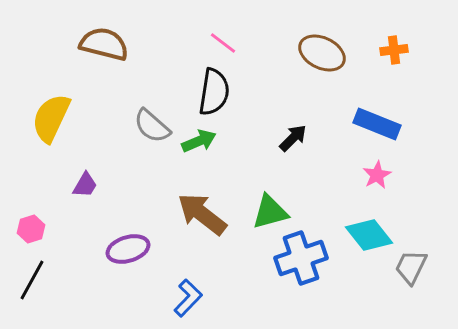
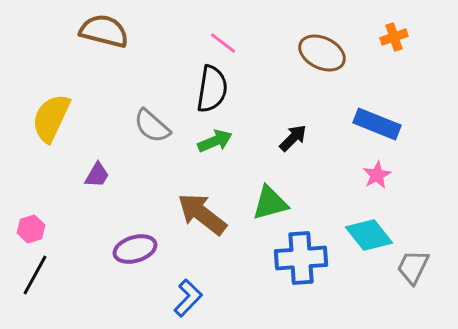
brown semicircle: moved 13 px up
orange cross: moved 13 px up; rotated 12 degrees counterclockwise
black semicircle: moved 2 px left, 3 px up
green arrow: moved 16 px right
purple trapezoid: moved 12 px right, 10 px up
green triangle: moved 9 px up
purple ellipse: moved 7 px right
blue cross: rotated 15 degrees clockwise
gray trapezoid: moved 2 px right
black line: moved 3 px right, 5 px up
